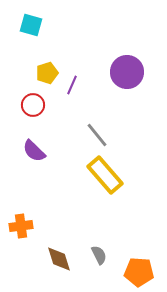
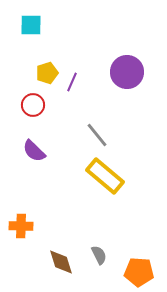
cyan square: rotated 15 degrees counterclockwise
purple line: moved 3 px up
yellow rectangle: moved 1 px down; rotated 9 degrees counterclockwise
orange cross: rotated 10 degrees clockwise
brown diamond: moved 2 px right, 3 px down
